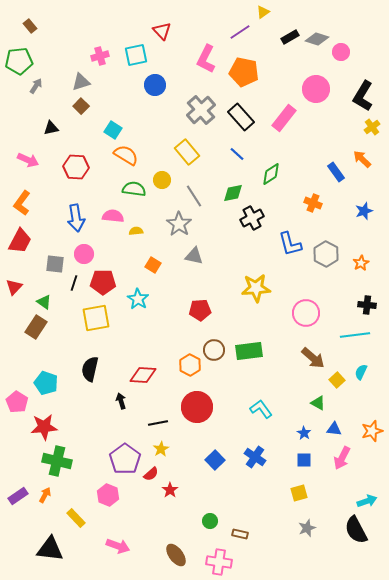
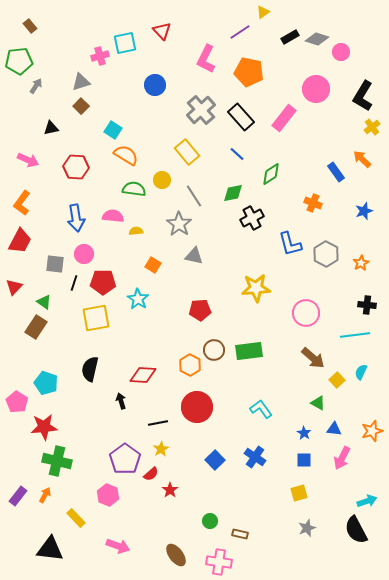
cyan square at (136, 55): moved 11 px left, 12 px up
orange pentagon at (244, 72): moved 5 px right
purple rectangle at (18, 496): rotated 18 degrees counterclockwise
